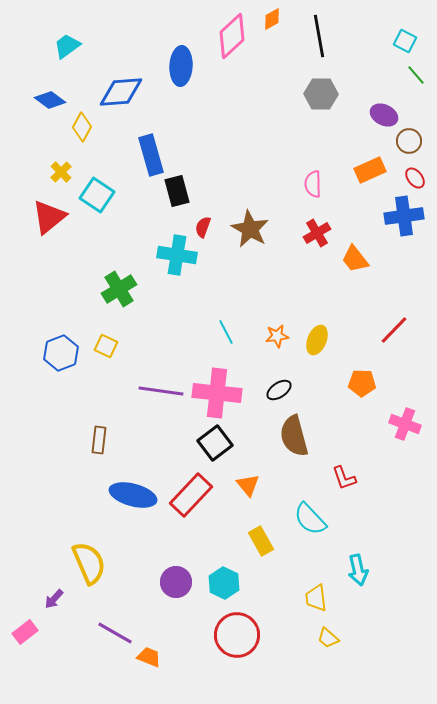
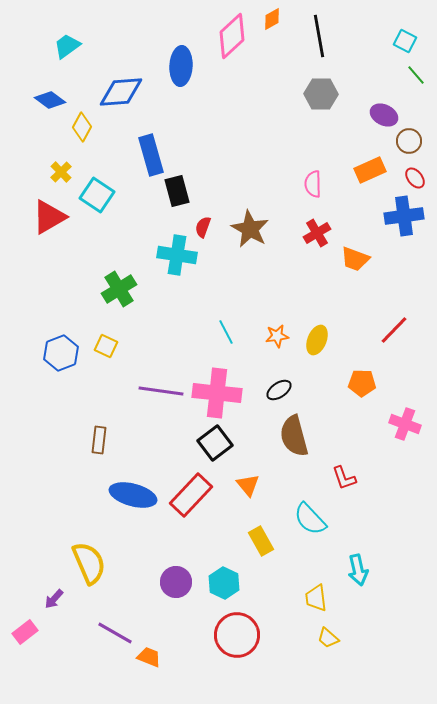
red triangle at (49, 217): rotated 9 degrees clockwise
orange trapezoid at (355, 259): rotated 32 degrees counterclockwise
